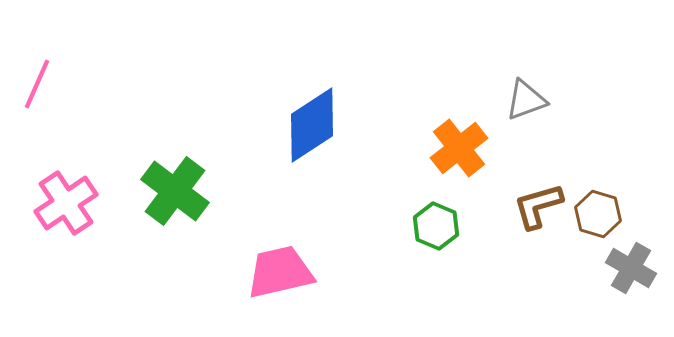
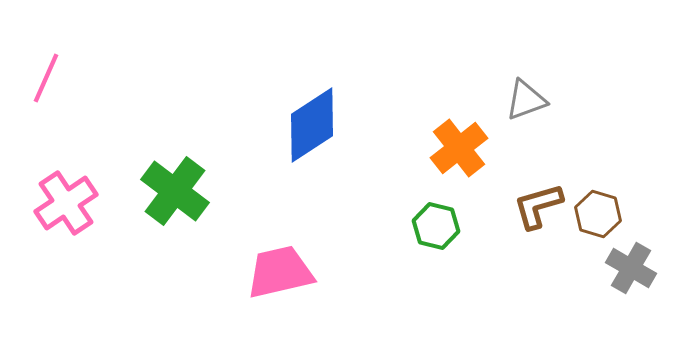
pink line: moved 9 px right, 6 px up
green hexagon: rotated 9 degrees counterclockwise
